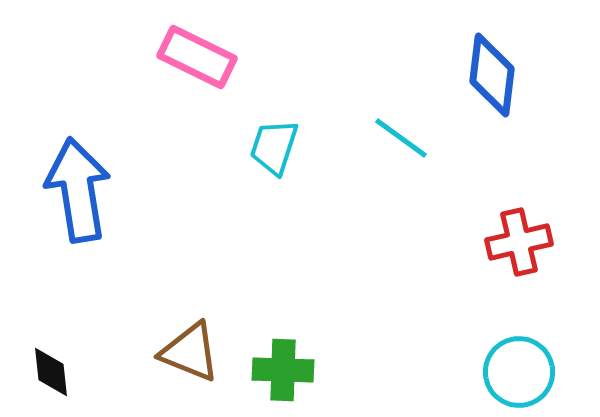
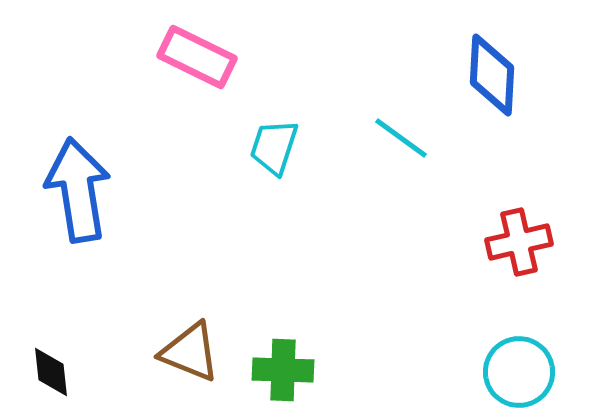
blue diamond: rotated 4 degrees counterclockwise
